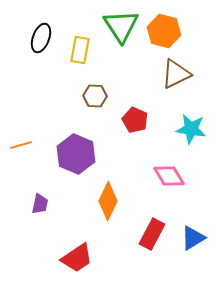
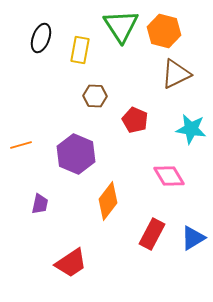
orange diamond: rotated 12 degrees clockwise
red trapezoid: moved 6 px left, 5 px down
